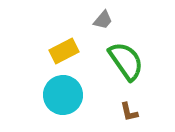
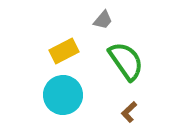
brown L-shape: rotated 60 degrees clockwise
